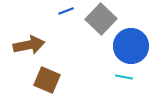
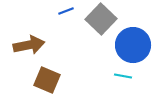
blue circle: moved 2 px right, 1 px up
cyan line: moved 1 px left, 1 px up
